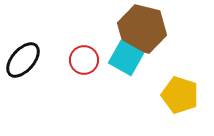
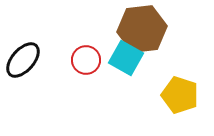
brown hexagon: rotated 21 degrees counterclockwise
red circle: moved 2 px right
